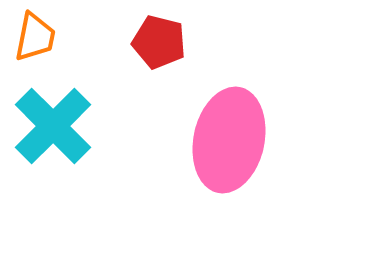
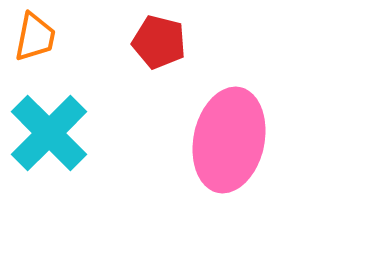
cyan cross: moved 4 px left, 7 px down
